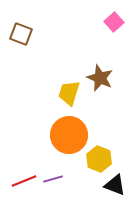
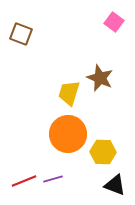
pink square: rotated 12 degrees counterclockwise
orange circle: moved 1 px left, 1 px up
yellow hexagon: moved 4 px right, 7 px up; rotated 20 degrees counterclockwise
